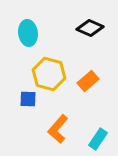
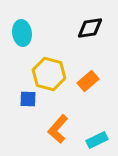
black diamond: rotated 32 degrees counterclockwise
cyan ellipse: moved 6 px left
cyan rectangle: moved 1 px left, 1 px down; rotated 30 degrees clockwise
